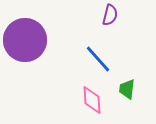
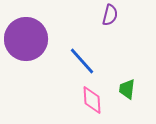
purple circle: moved 1 px right, 1 px up
blue line: moved 16 px left, 2 px down
